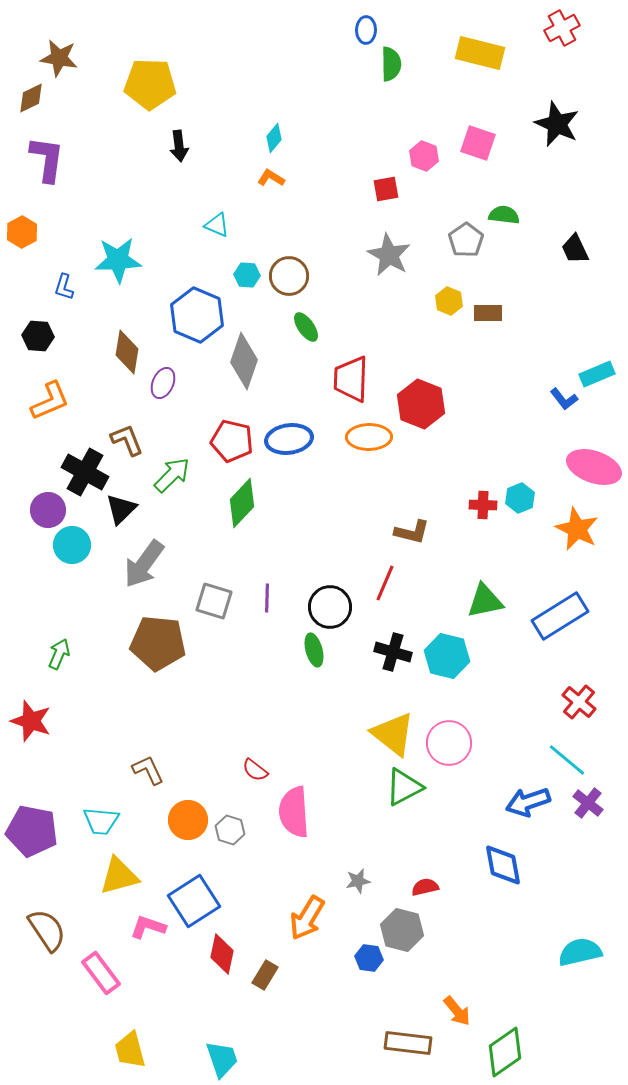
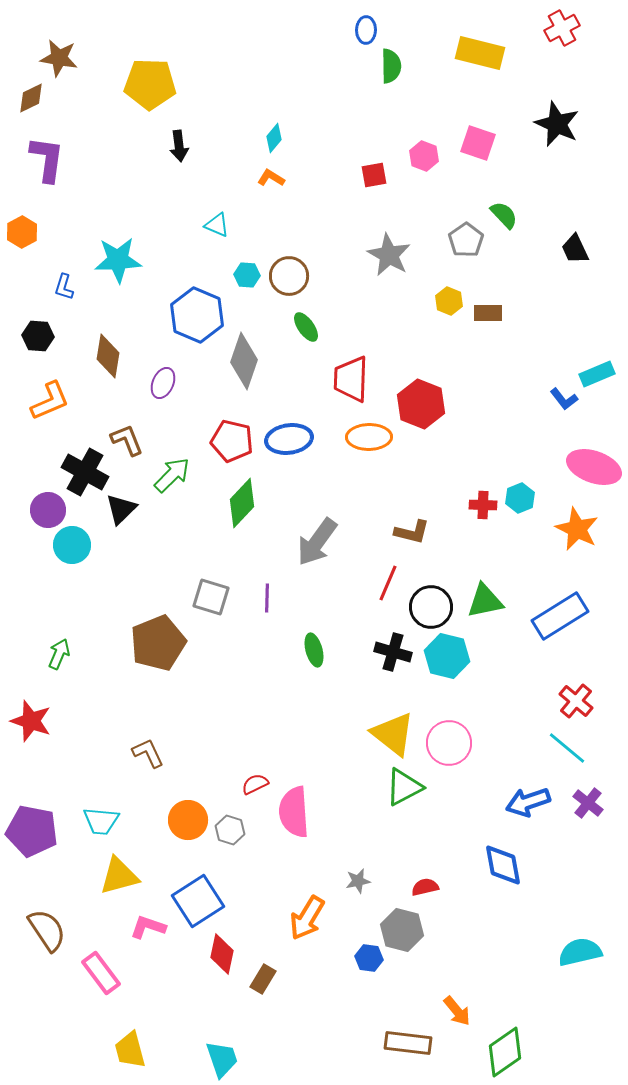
green semicircle at (391, 64): moved 2 px down
red square at (386, 189): moved 12 px left, 14 px up
green semicircle at (504, 215): rotated 40 degrees clockwise
brown diamond at (127, 352): moved 19 px left, 4 px down
gray arrow at (144, 564): moved 173 px right, 22 px up
red line at (385, 583): moved 3 px right
gray square at (214, 601): moved 3 px left, 4 px up
black circle at (330, 607): moved 101 px right
brown pentagon at (158, 643): rotated 28 degrees counterclockwise
red cross at (579, 702): moved 3 px left, 1 px up
cyan line at (567, 760): moved 12 px up
brown L-shape at (148, 770): moved 17 px up
red semicircle at (255, 770): moved 14 px down; rotated 116 degrees clockwise
blue square at (194, 901): moved 4 px right
brown rectangle at (265, 975): moved 2 px left, 4 px down
